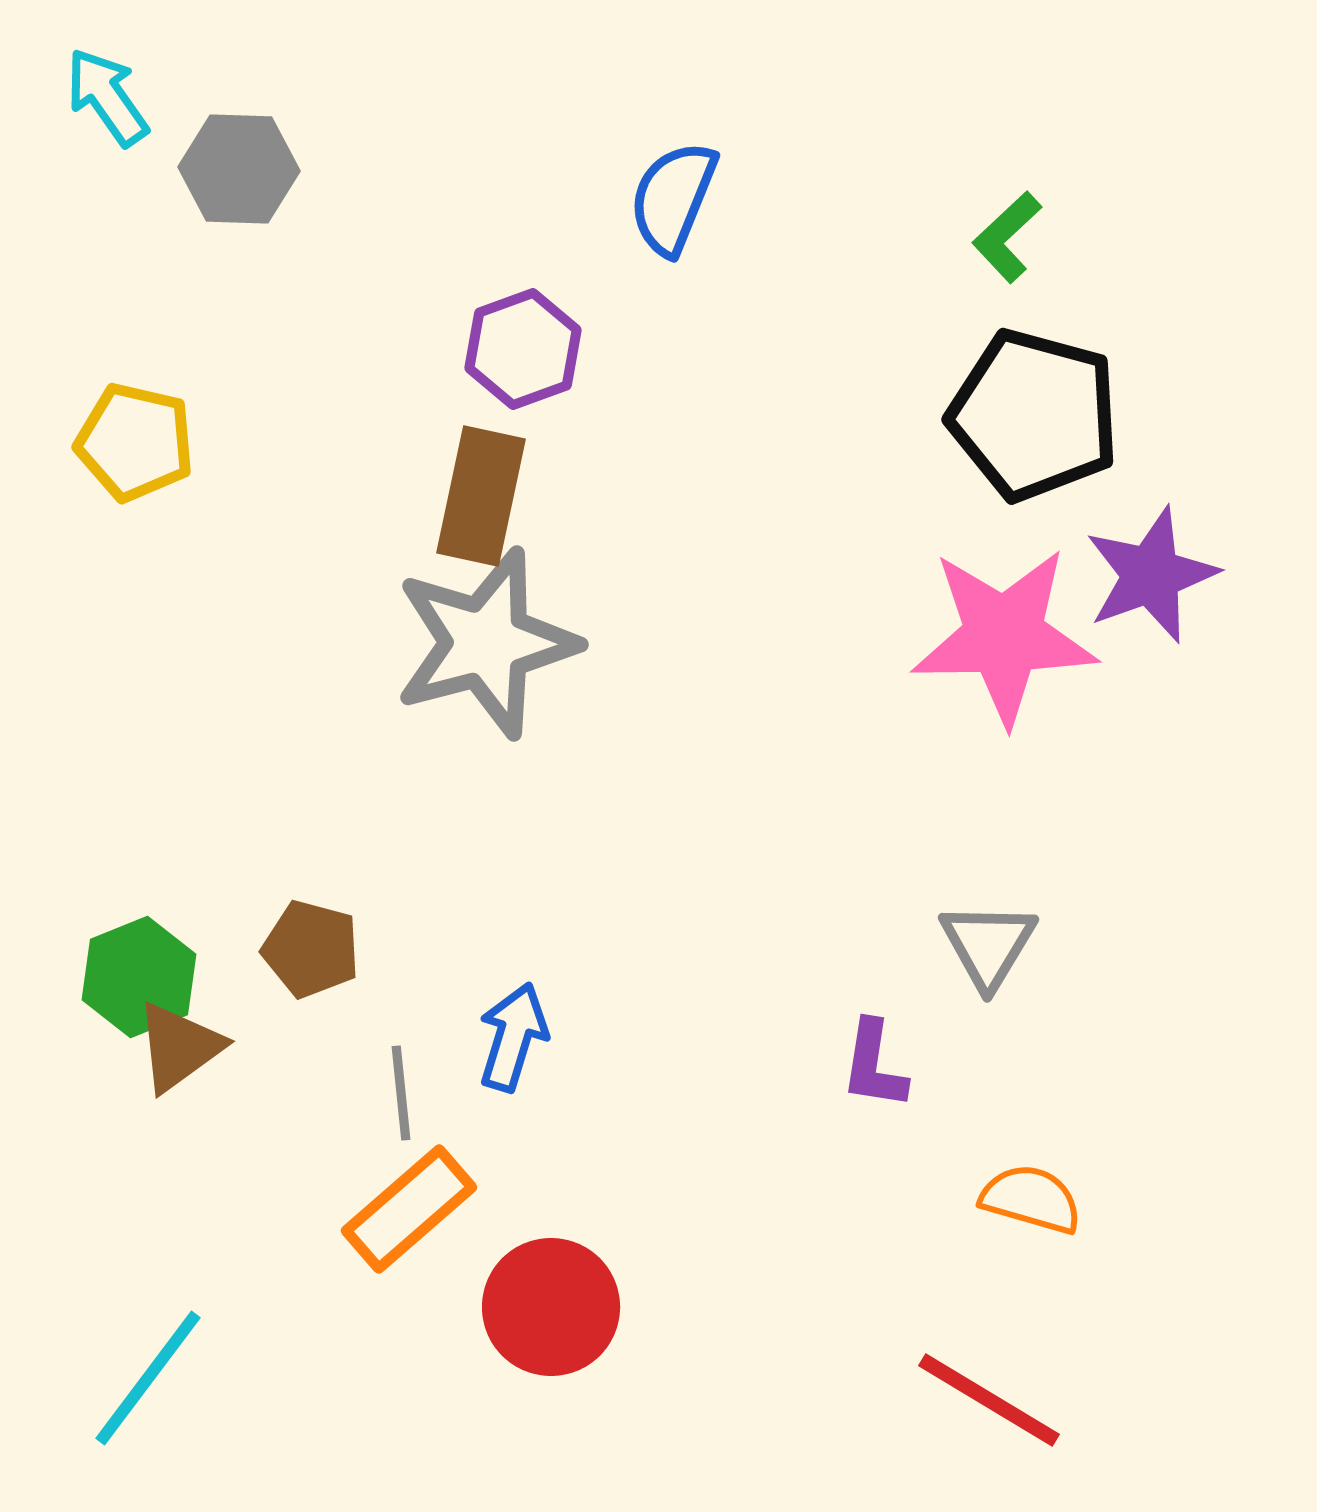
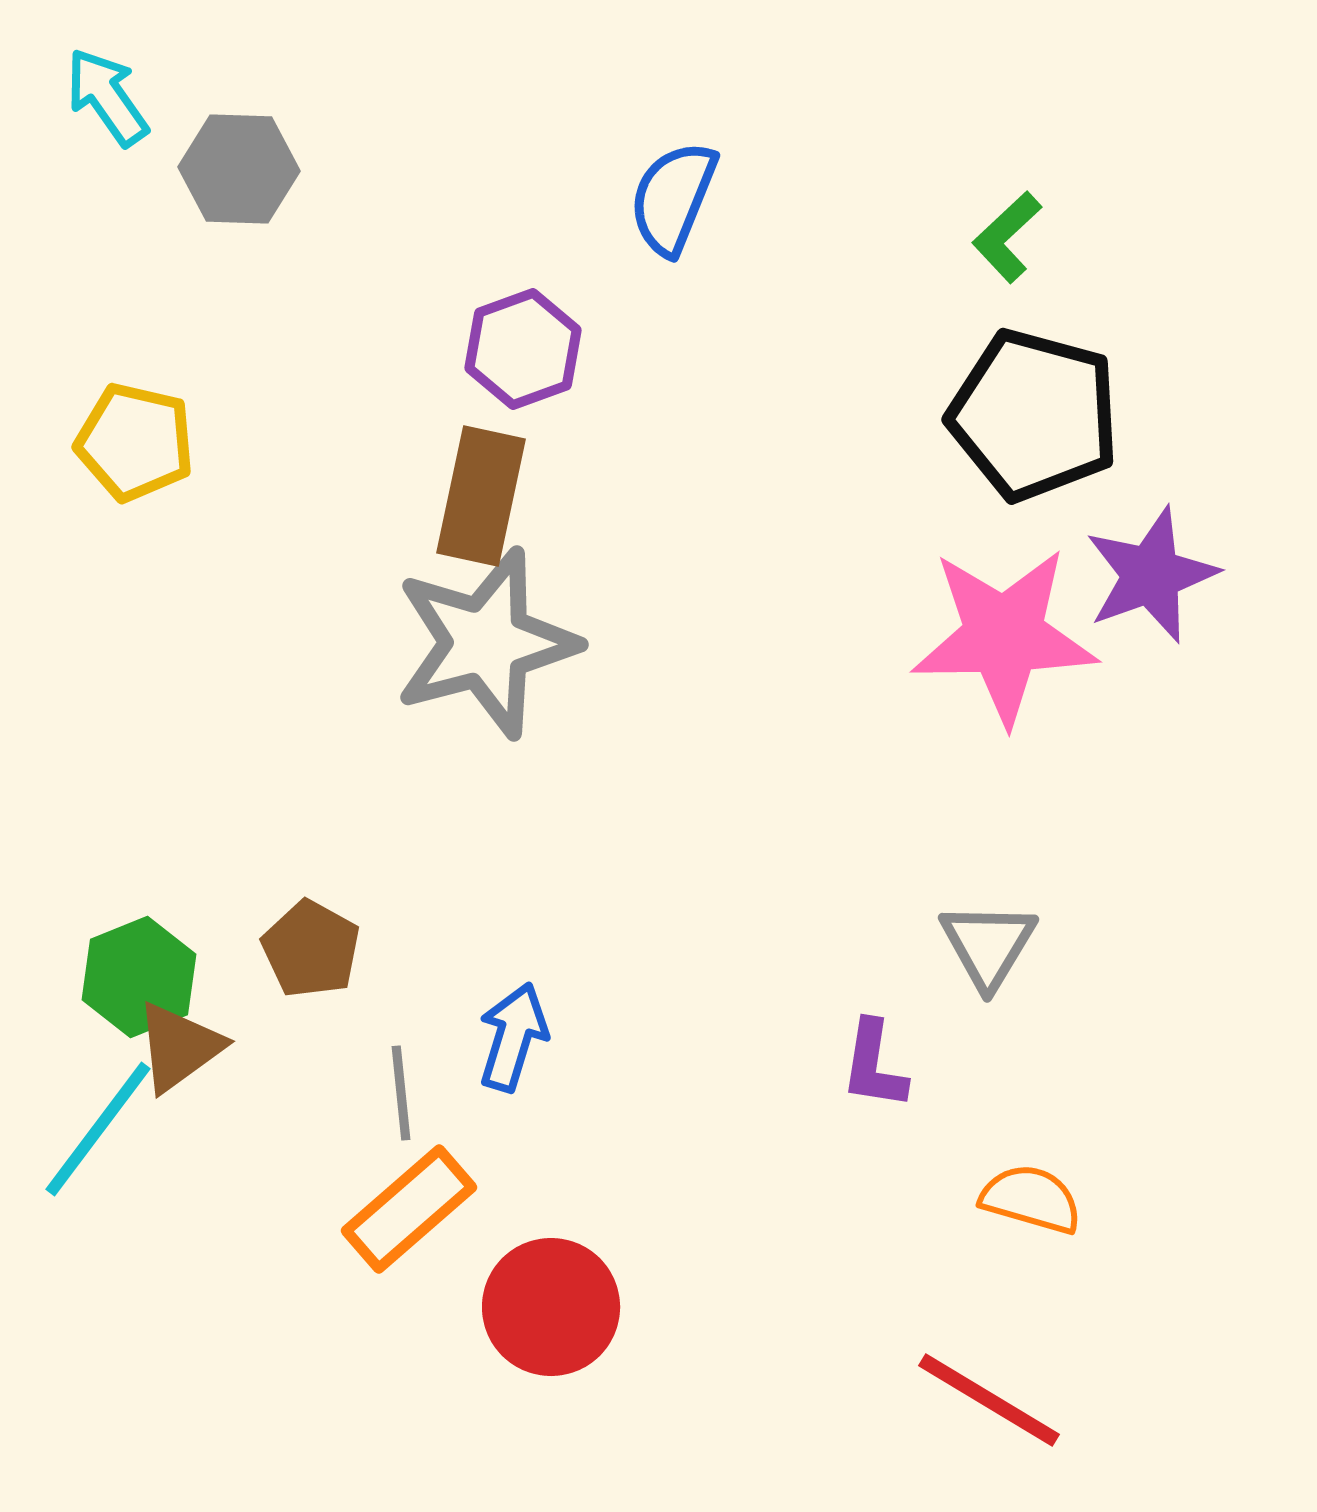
brown pentagon: rotated 14 degrees clockwise
cyan line: moved 50 px left, 249 px up
